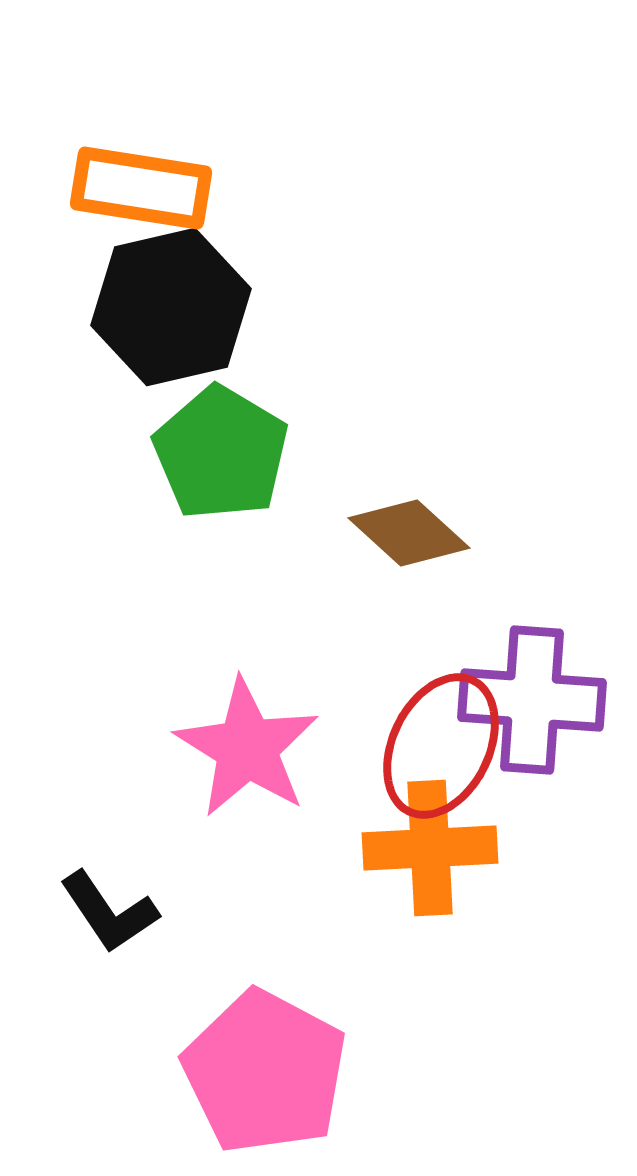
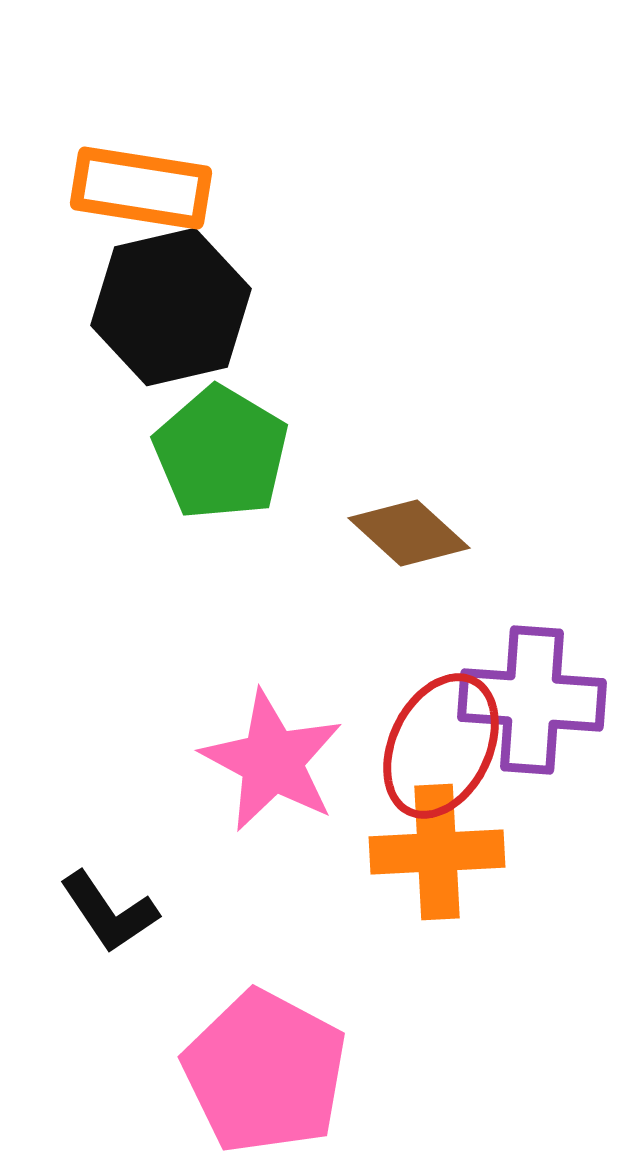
pink star: moved 25 px right, 13 px down; rotated 4 degrees counterclockwise
orange cross: moved 7 px right, 4 px down
